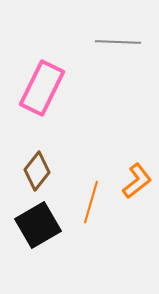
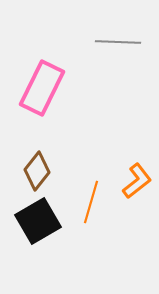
black square: moved 4 px up
